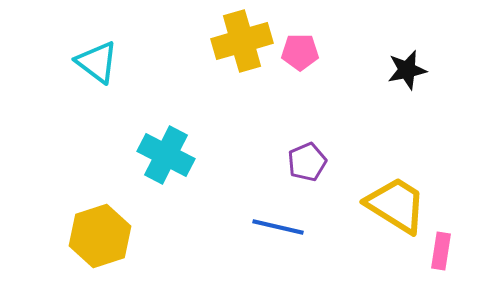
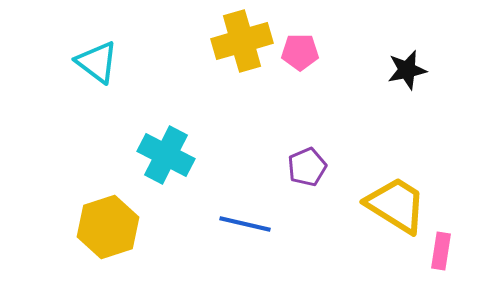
purple pentagon: moved 5 px down
blue line: moved 33 px left, 3 px up
yellow hexagon: moved 8 px right, 9 px up
